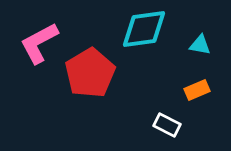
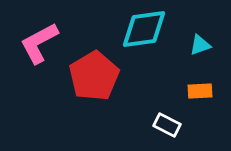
cyan triangle: rotated 30 degrees counterclockwise
red pentagon: moved 4 px right, 3 px down
orange rectangle: moved 3 px right, 1 px down; rotated 20 degrees clockwise
